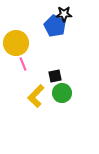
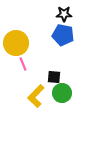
blue pentagon: moved 8 px right, 9 px down; rotated 15 degrees counterclockwise
black square: moved 1 px left, 1 px down; rotated 16 degrees clockwise
